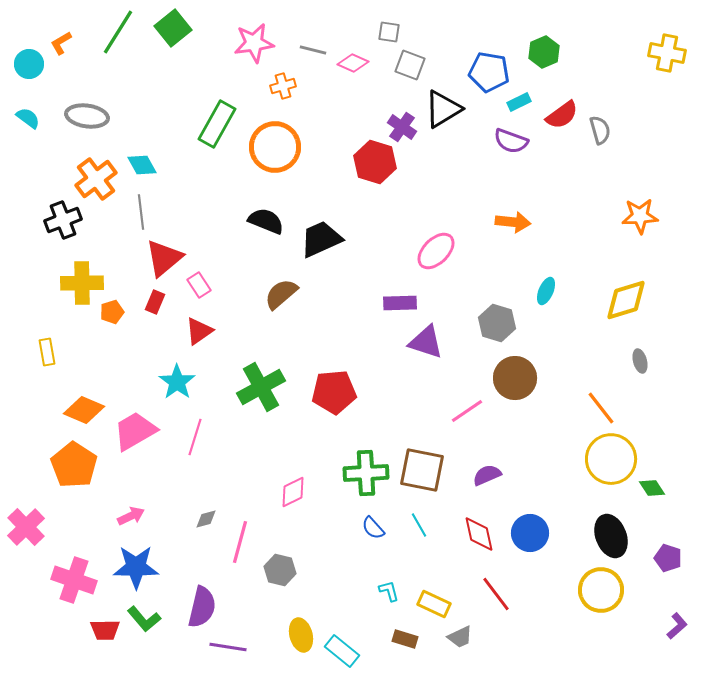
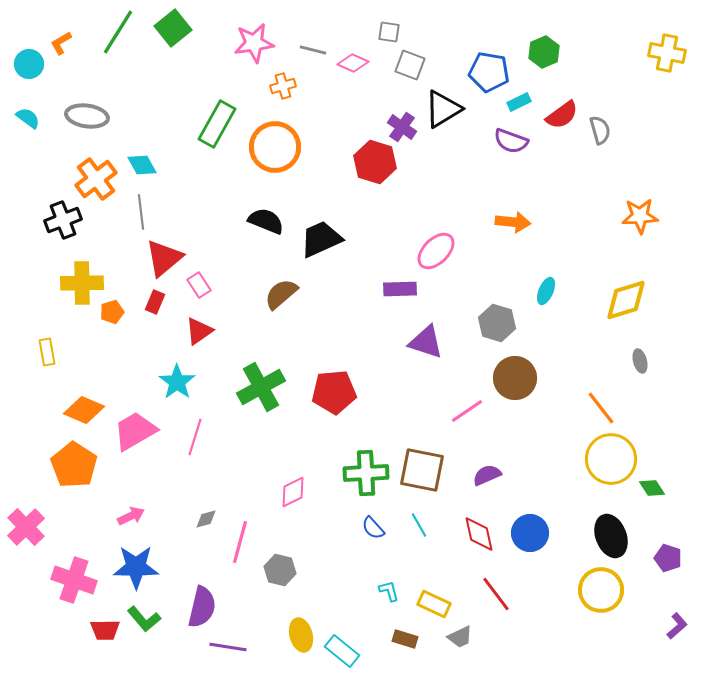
purple rectangle at (400, 303): moved 14 px up
